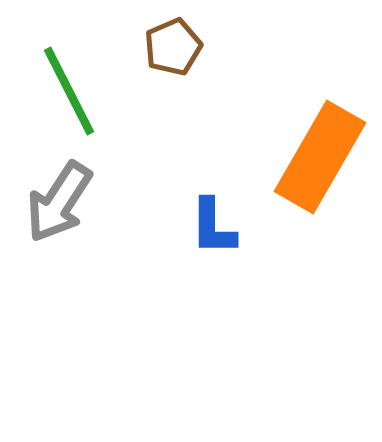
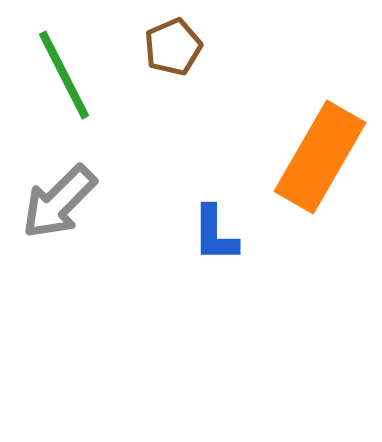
green line: moved 5 px left, 16 px up
gray arrow: rotated 12 degrees clockwise
blue L-shape: moved 2 px right, 7 px down
